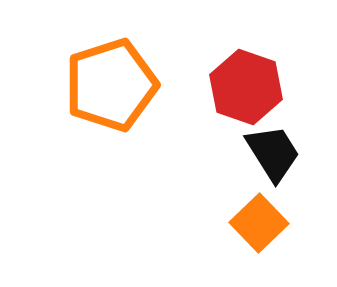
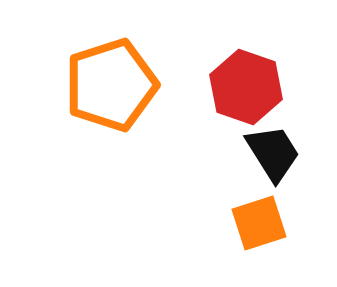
orange square: rotated 26 degrees clockwise
